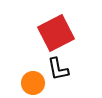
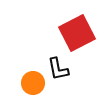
red square: moved 21 px right
